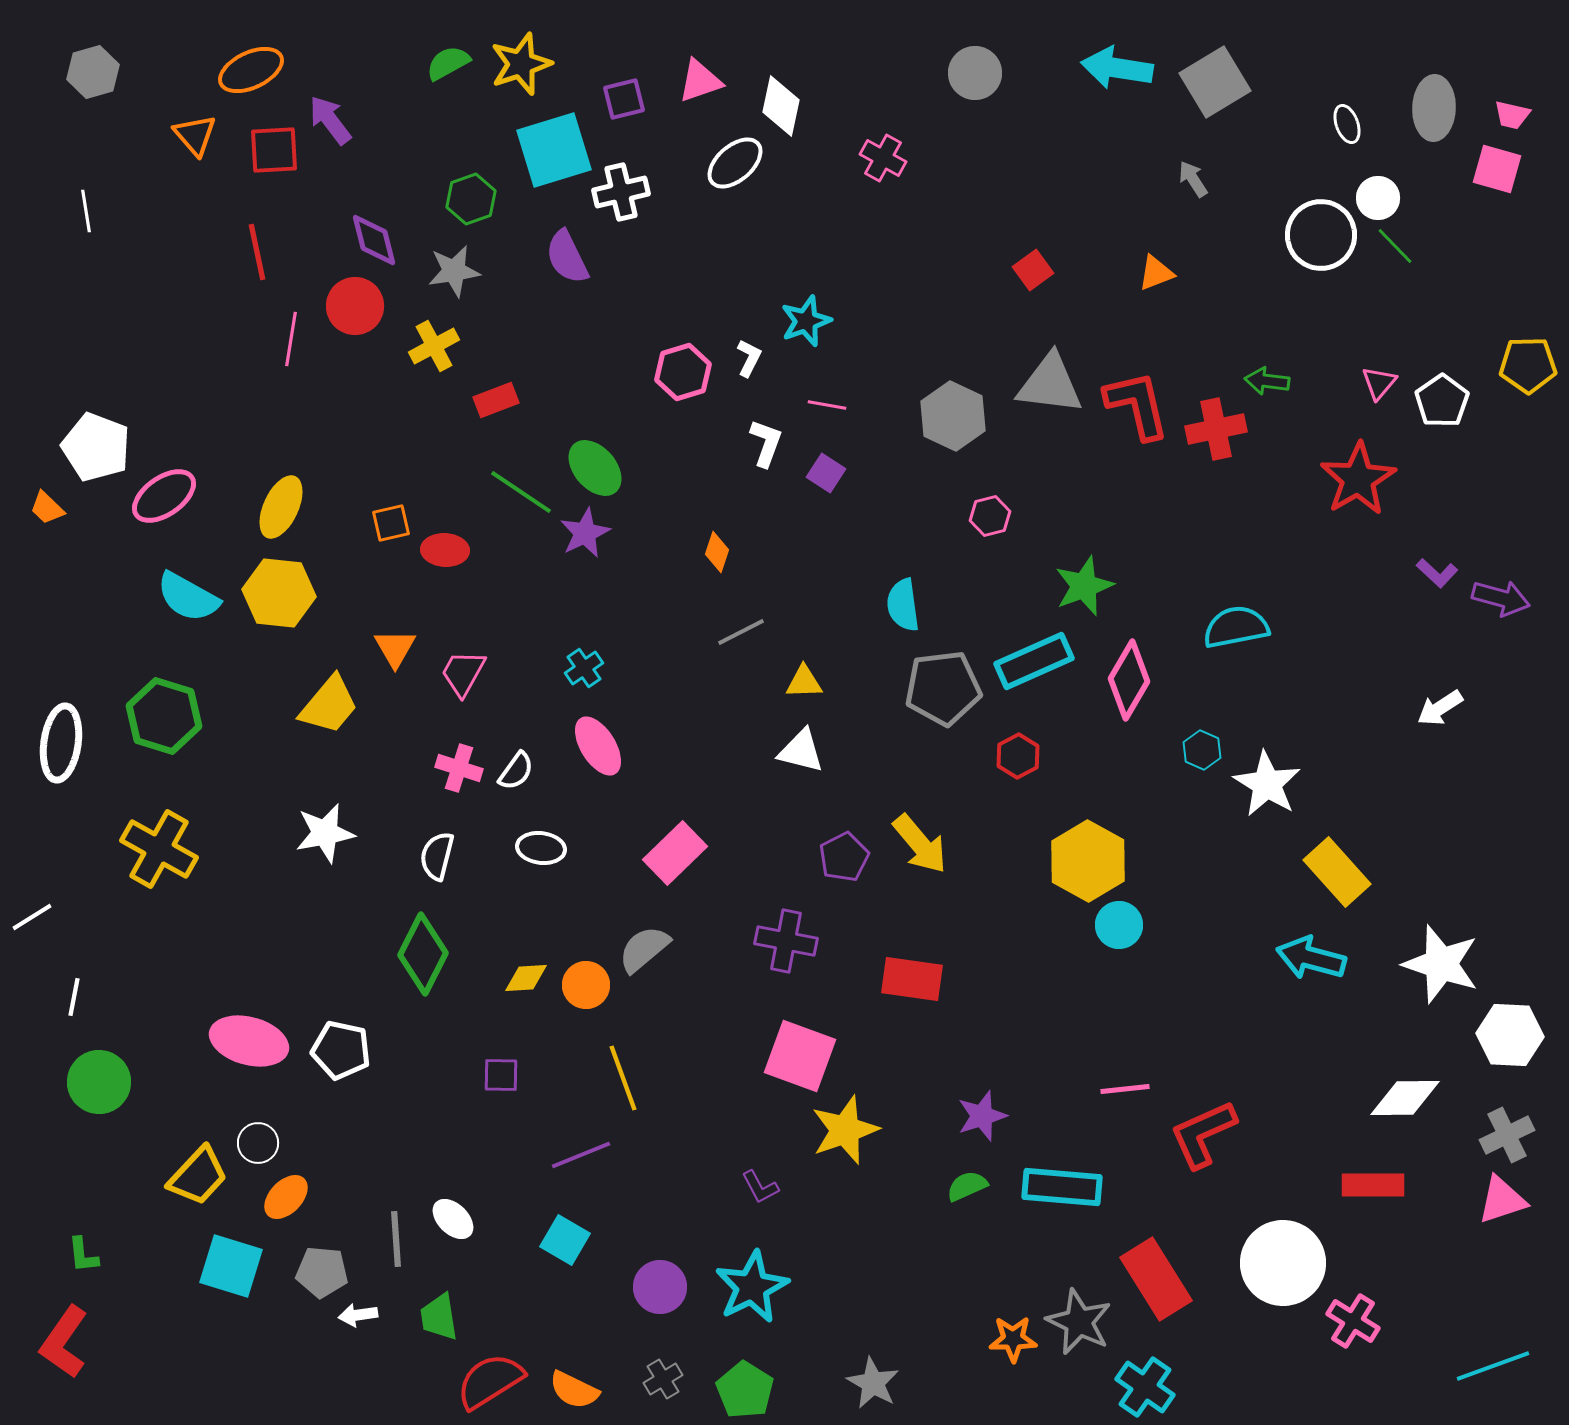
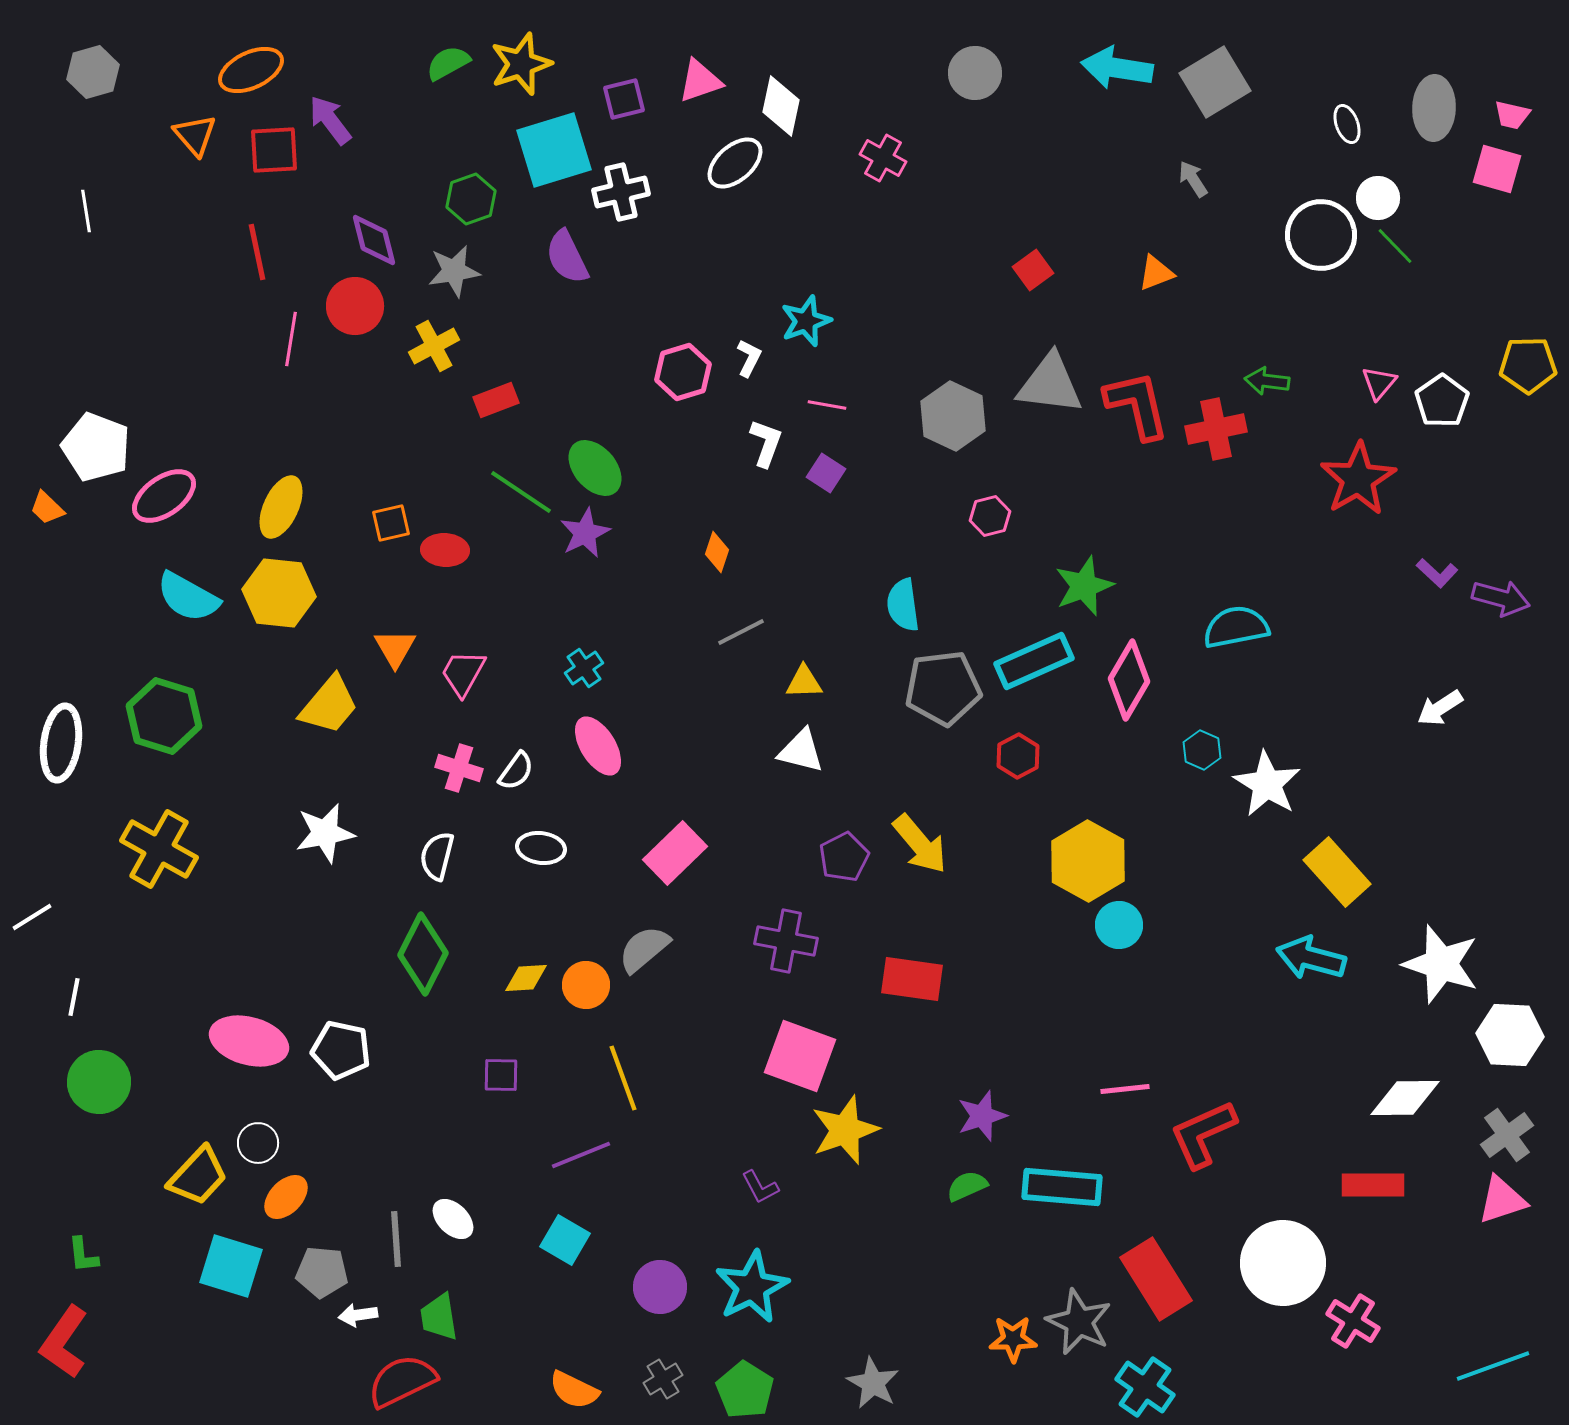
gray cross at (1507, 1135): rotated 10 degrees counterclockwise
red semicircle at (490, 1381): moved 88 px left; rotated 6 degrees clockwise
